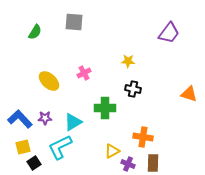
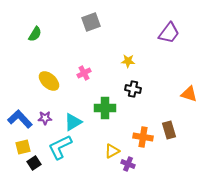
gray square: moved 17 px right; rotated 24 degrees counterclockwise
green semicircle: moved 2 px down
brown rectangle: moved 16 px right, 33 px up; rotated 18 degrees counterclockwise
